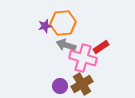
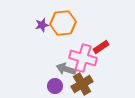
purple star: moved 3 px left, 1 px up
gray arrow: moved 24 px down
purple circle: moved 5 px left
